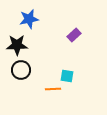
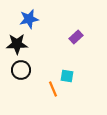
purple rectangle: moved 2 px right, 2 px down
black star: moved 1 px up
orange line: rotated 70 degrees clockwise
